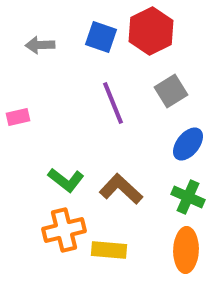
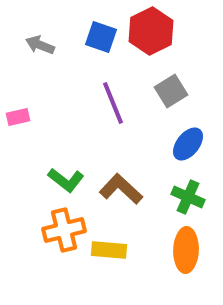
gray arrow: rotated 24 degrees clockwise
